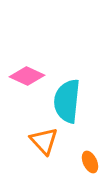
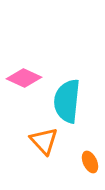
pink diamond: moved 3 px left, 2 px down
